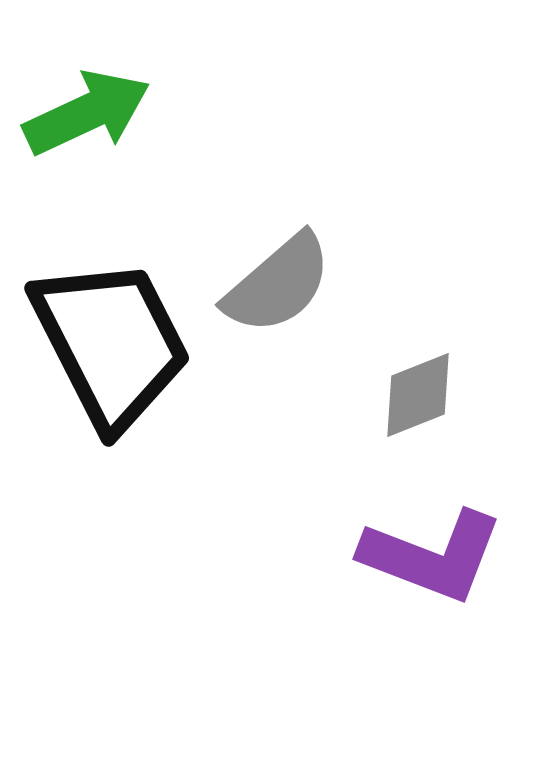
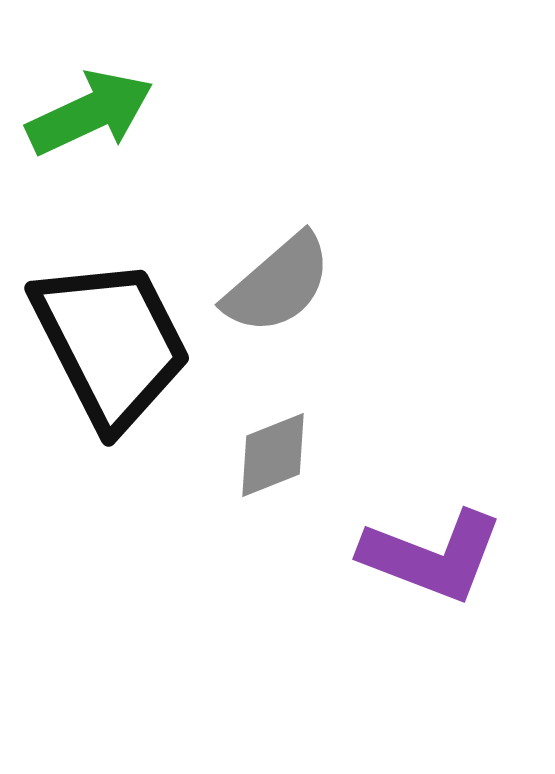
green arrow: moved 3 px right
gray diamond: moved 145 px left, 60 px down
